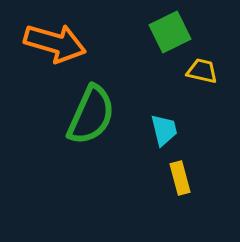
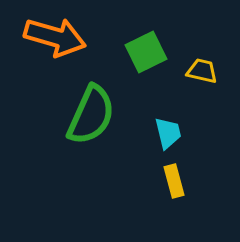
green square: moved 24 px left, 20 px down
orange arrow: moved 6 px up
cyan trapezoid: moved 4 px right, 3 px down
yellow rectangle: moved 6 px left, 3 px down
